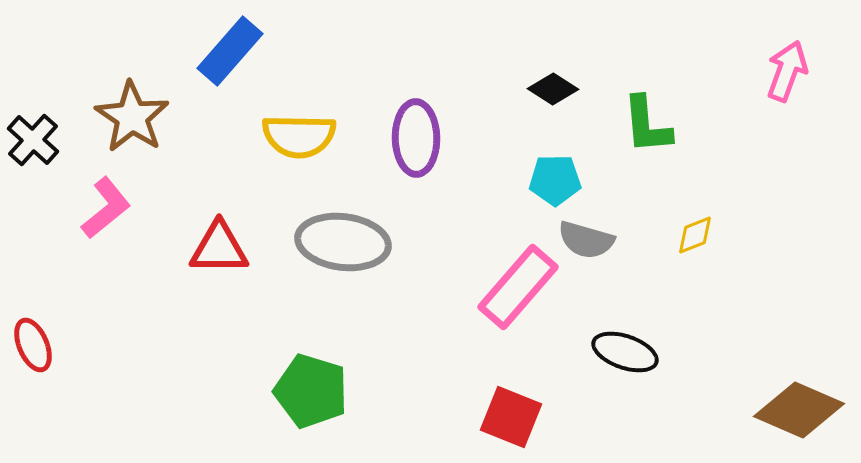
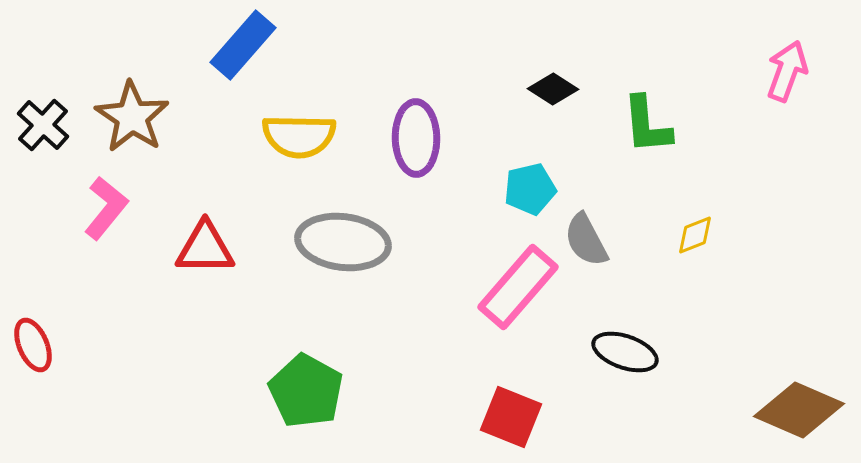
blue rectangle: moved 13 px right, 6 px up
black cross: moved 10 px right, 15 px up
cyan pentagon: moved 25 px left, 9 px down; rotated 12 degrees counterclockwise
pink L-shape: rotated 12 degrees counterclockwise
gray semicircle: rotated 46 degrees clockwise
red triangle: moved 14 px left
green pentagon: moved 5 px left; rotated 12 degrees clockwise
